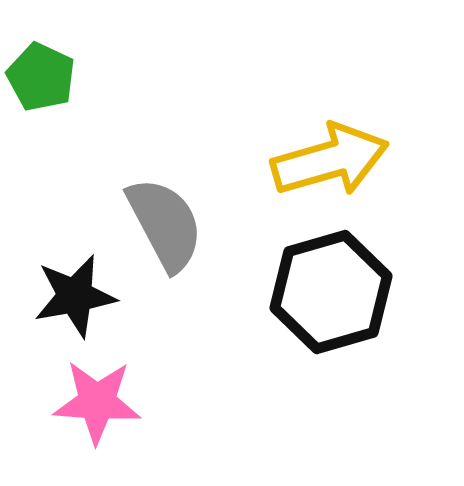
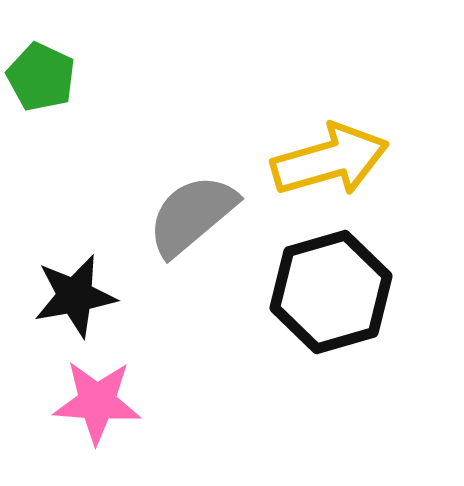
gray semicircle: moved 27 px right, 9 px up; rotated 102 degrees counterclockwise
